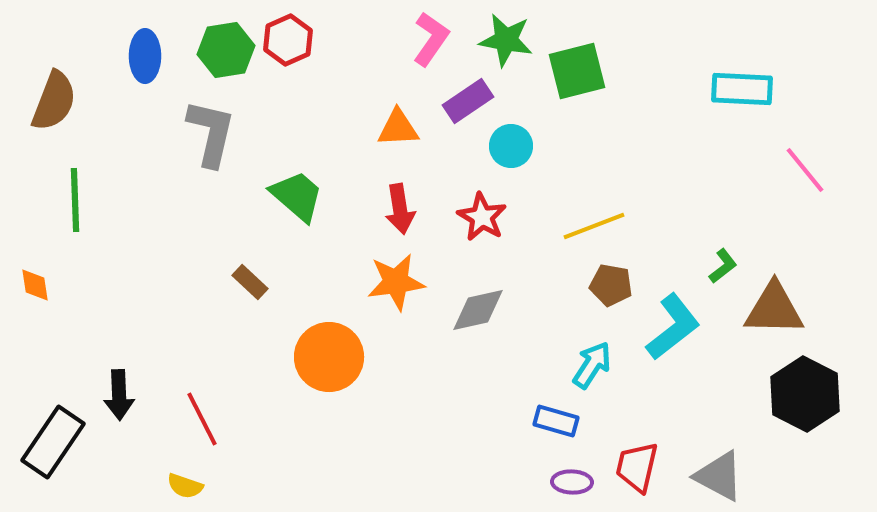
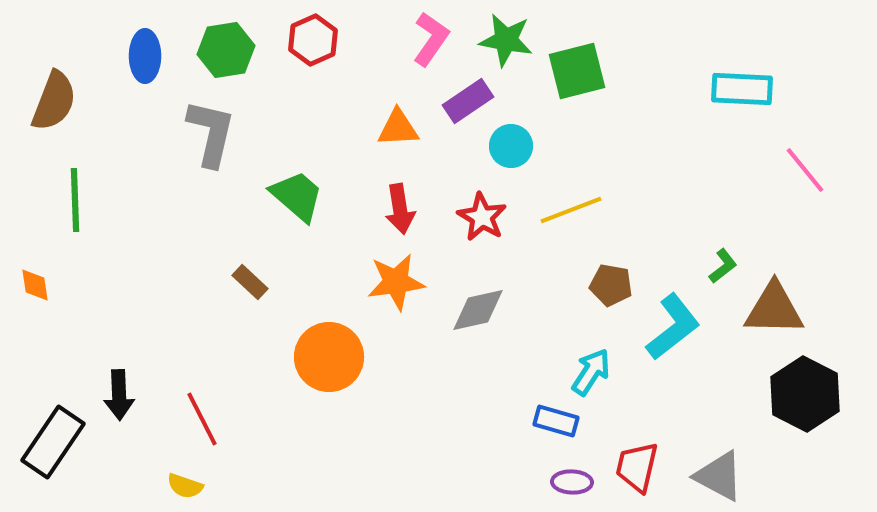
red hexagon: moved 25 px right
yellow line: moved 23 px left, 16 px up
cyan arrow: moved 1 px left, 7 px down
